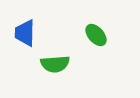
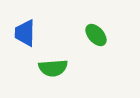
green semicircle: moved 2 px left, 4 px down
